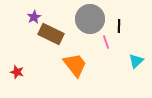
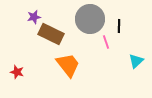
purple star: rotated 16 degrees clockwise
orange trapezoid: moved 7 px left
